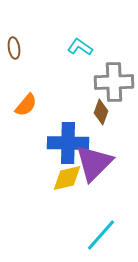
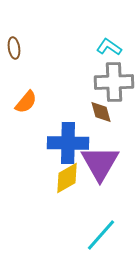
cyan L-shape: moved 29 px right
orange semicircle: moved 3 px up
brown diamond: rotated 35 degrees counterclockwise
purple triangle: moved 6 px right; rotated 15 degrees counterclockwise
yellow diamond: rotated 16 degrees counterclockwise
